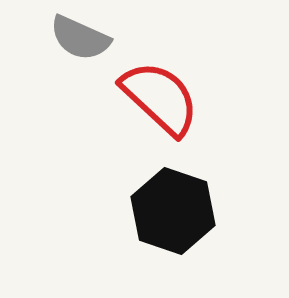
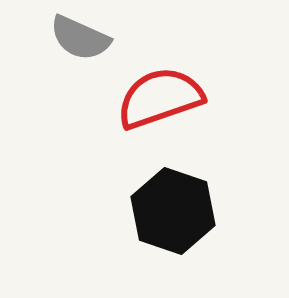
red semicircle: rotated 62 degrees counterclockwise
